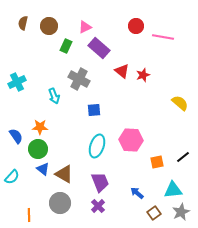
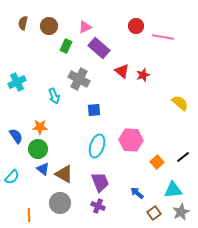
orange square: rotated 32 degrees counterclockwise
purple cross: rotated 24 degrees counterclockwise
